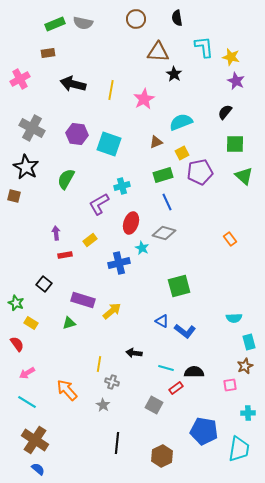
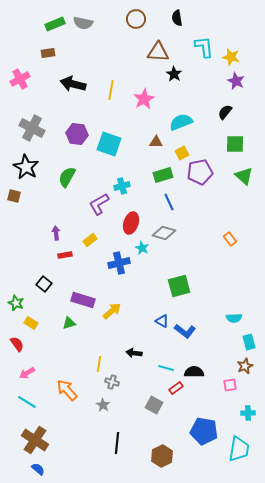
brown triangle at (156, 142): rotated 24 degrees clockwise
green semicircle at (66, 179): moved 1 px right, 2 px up
blue line at (167, 202): moved 2 px right
